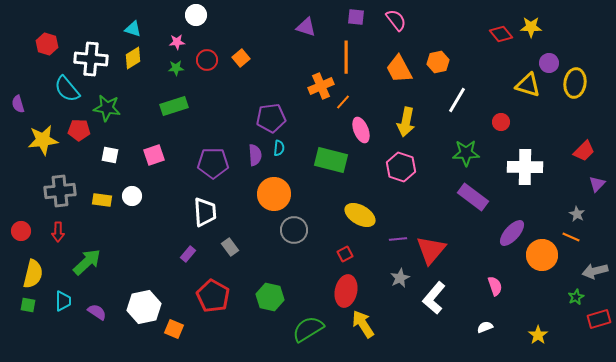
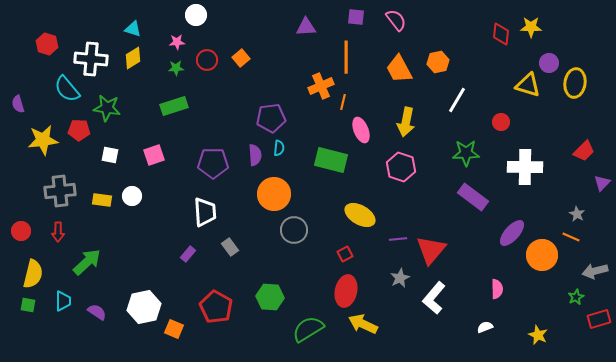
purple triangle at (306, 27): rotated 20 degrees counterclockwise
red diamond at (501, 34): rotated 45 degrees clockwise
orange line at (343, 102): rotated 28 degrees counterclockwise
purple triangle at (597, 184): moved 5 px right, 1 px up
pink semicircle at (495, 286): moved 2 px right, 3 px down; rotated 18 degrees clockwise
red pentagon at (213, 296): moved 3 px right, 11 px down
green hexagon at (270, 297): rotated 8 degrees counterclockwise
yellow arrow at (363, 324): rotated 32 degrees counterclockwise
yellow star at (538, 335): rotated 12 degrees counterclockwise
